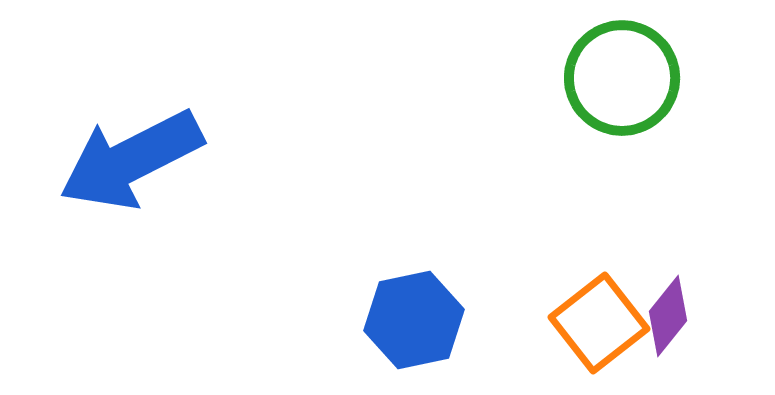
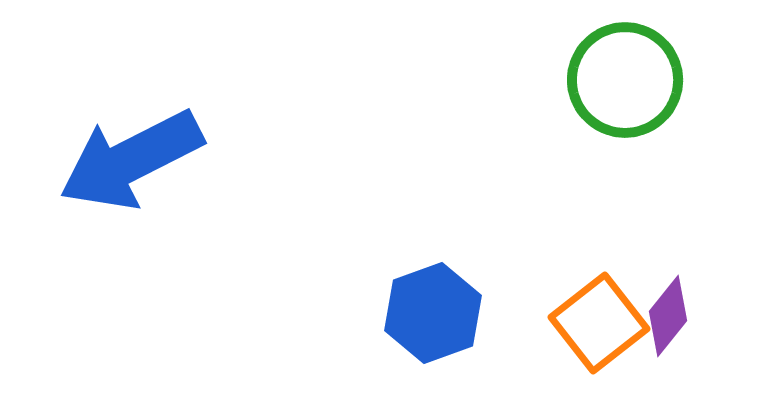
green circle: moved 3 px right, 2 px down
blue hexagon: moved 19 px right, 7 px up; rotated 8 degrees counterclockwise
